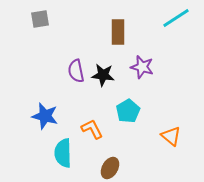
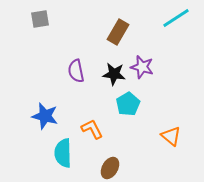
brown rectangle: rotated 30 degrees clockwise
black star: moved 11 px right, 1 px up
cyan pentagon: moved 7 px up
